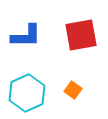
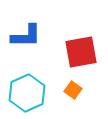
red square: moved 17 px down
